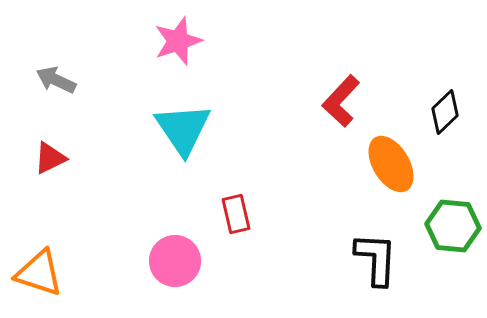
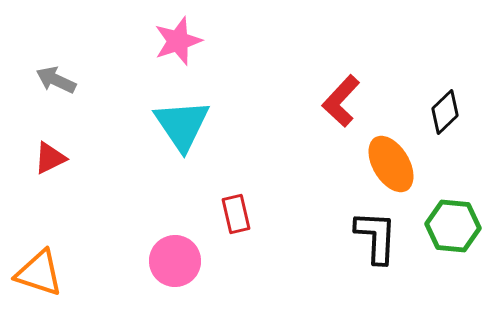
cyan triangle: moved 1 px left, 4 px up
black L-shape: moved 22 px up
